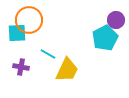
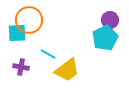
purple circle: moved 6 px left
yellow trapezoid: rotated 28 degrees clockwise
